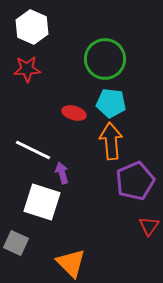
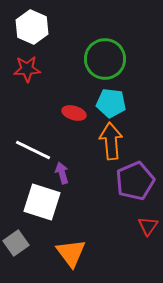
red triangle: moved 1 px left
gray square: rotated 30 degrees clockwise
orange triangle: moved 10 px up; rotated 8 degrees clockwise
